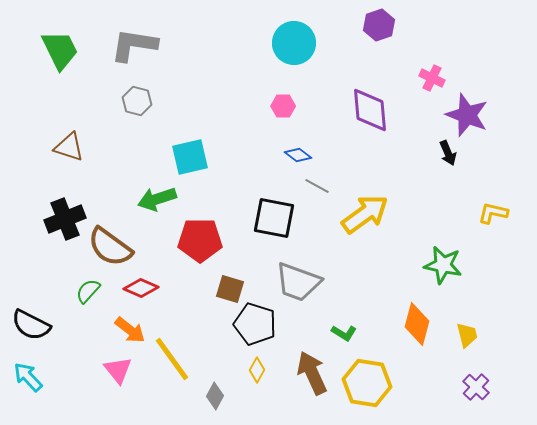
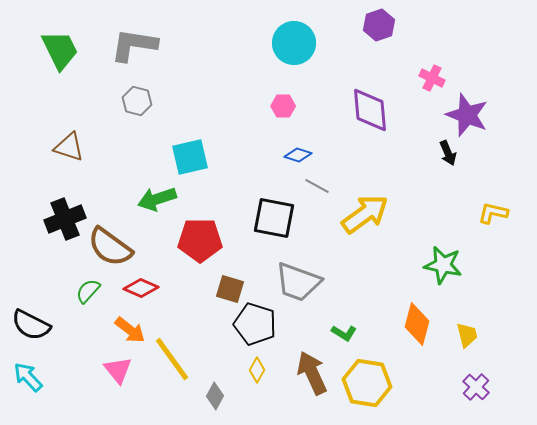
blue diamond: rotated 20 degrees counterclockwise
